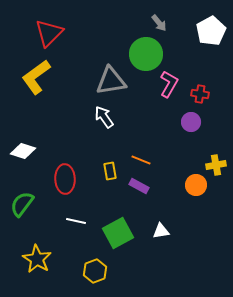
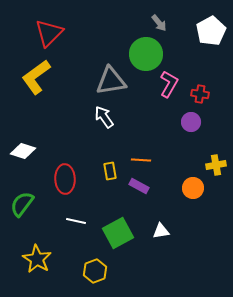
orange line: rotated 18 degrees counterclockwise
orange circle: moved 3 px left, 3 px down
